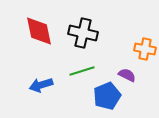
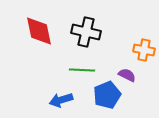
black cross: moved 3 px right, 1 px up
orange cross: moved 1 px left, 1 px down
green line: moved 1 px up; rotated 20 degrees clockwise
blue arrow: moved 20 px right, 15 px down
blue pentagon: moved 1 px up
